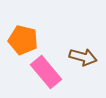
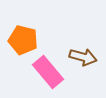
pink rectangle: moved 2 px right
